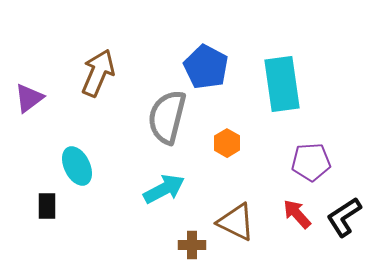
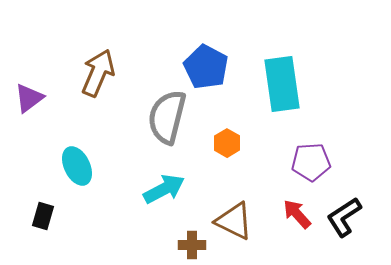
black rectangle: moved 4 px left, 10 px down; rotated 16 degrees clockwise
brown triangle: moved 2 px left, 1 px up
